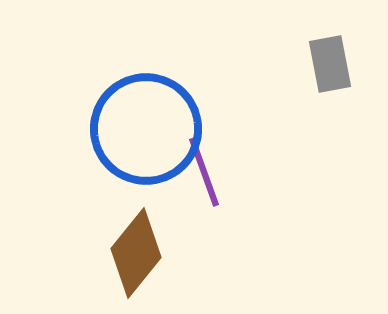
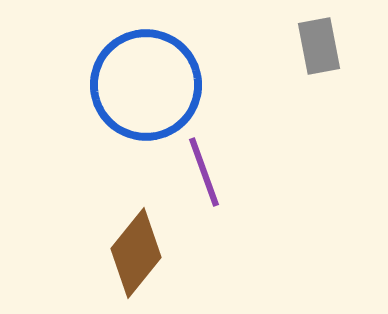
gray rectangle: moved 11 px left, 18 px up
blue circle: moved 44 px up
